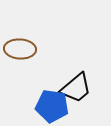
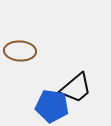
brown ellipse: moved 2 px down
